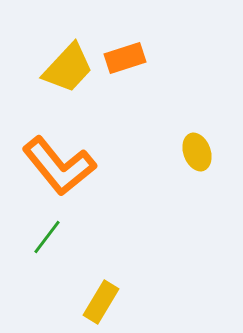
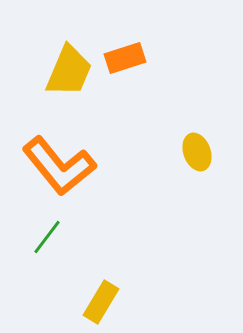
yellow trapezoid: moved 1 px right, 3 px down; rotated 20 degrees counterclockwise
